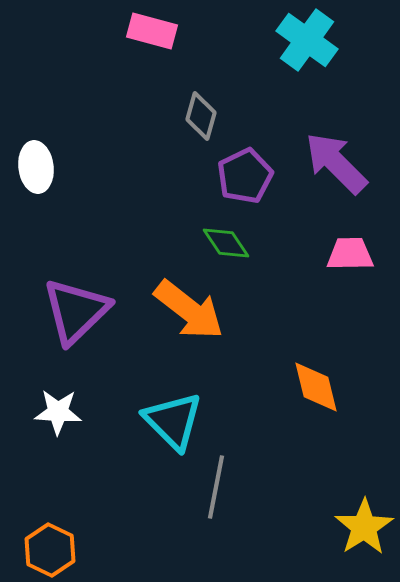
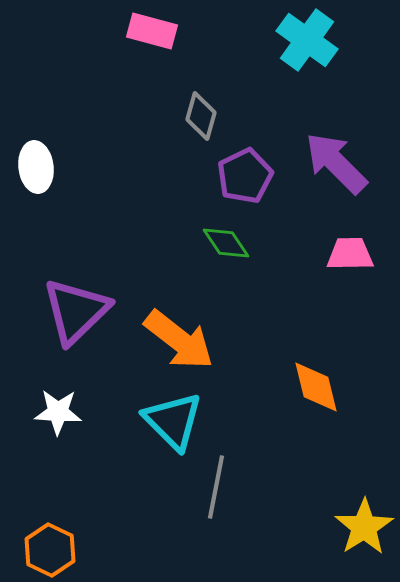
orange arrow: moved 10 px left, 30 px down
